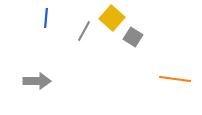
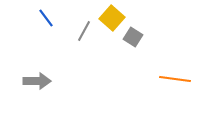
blue line: rotated 42 degrees counterclockwise
